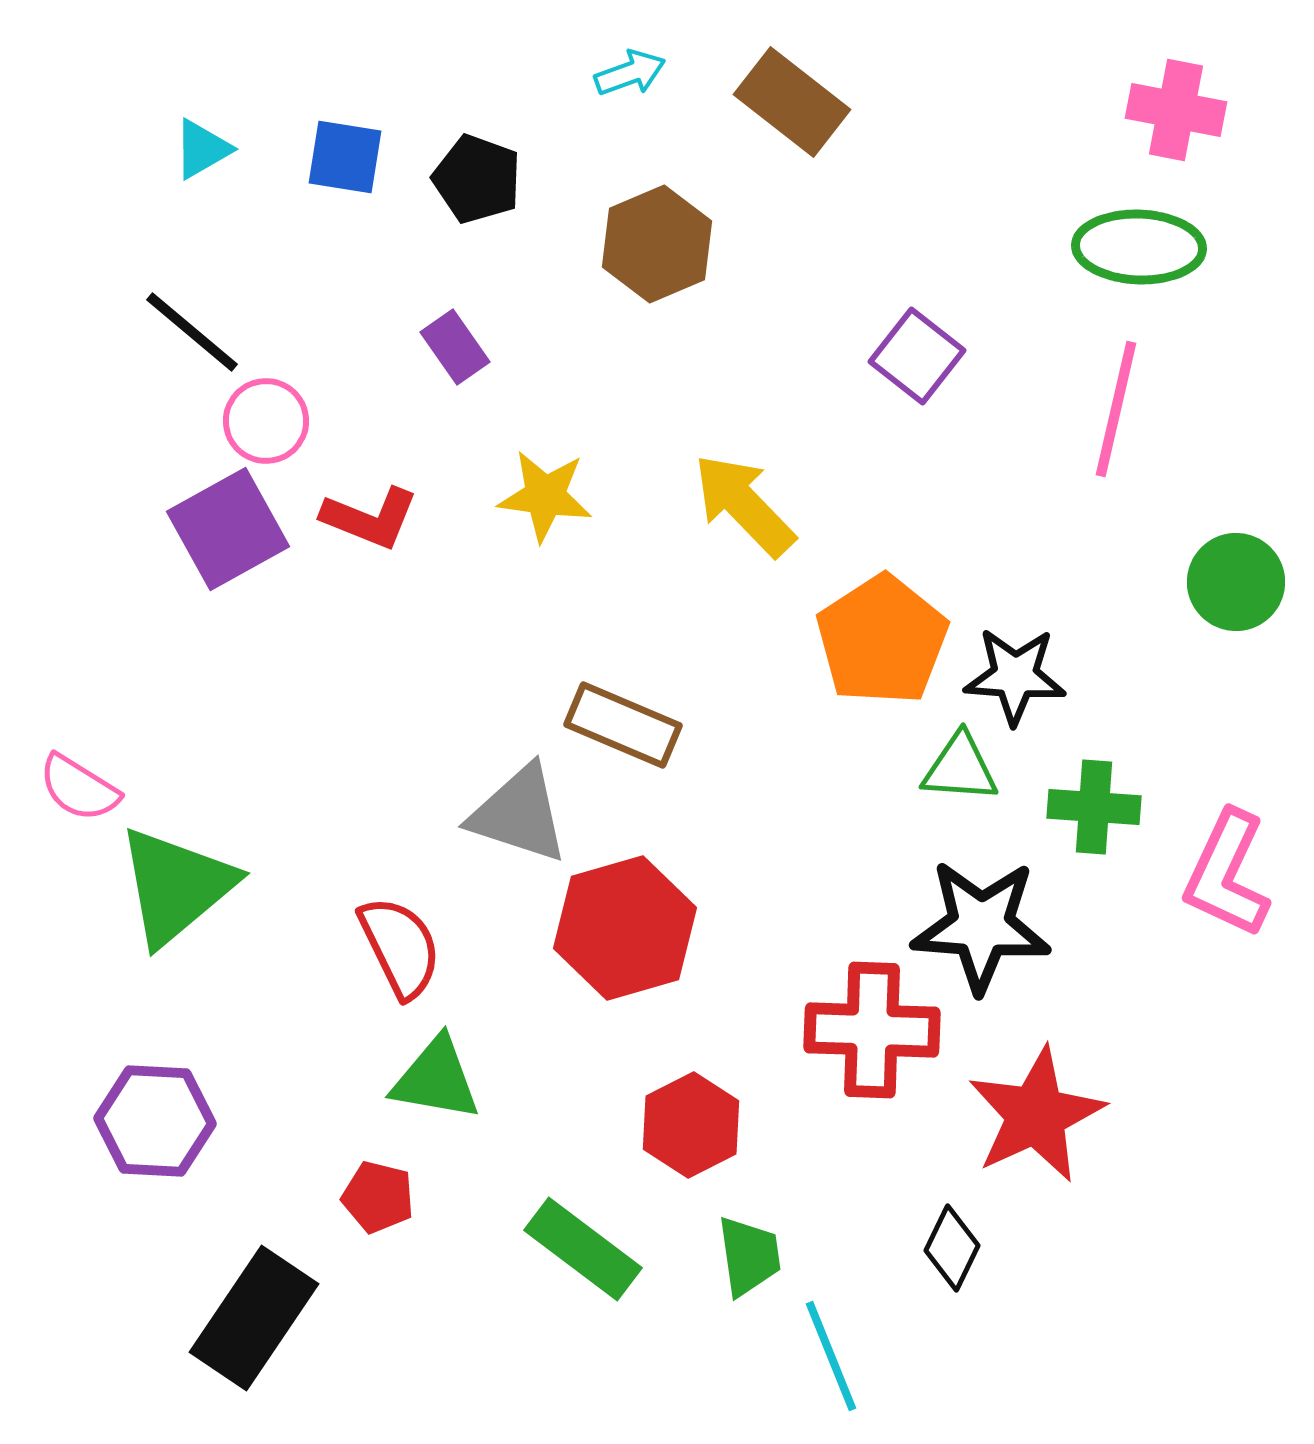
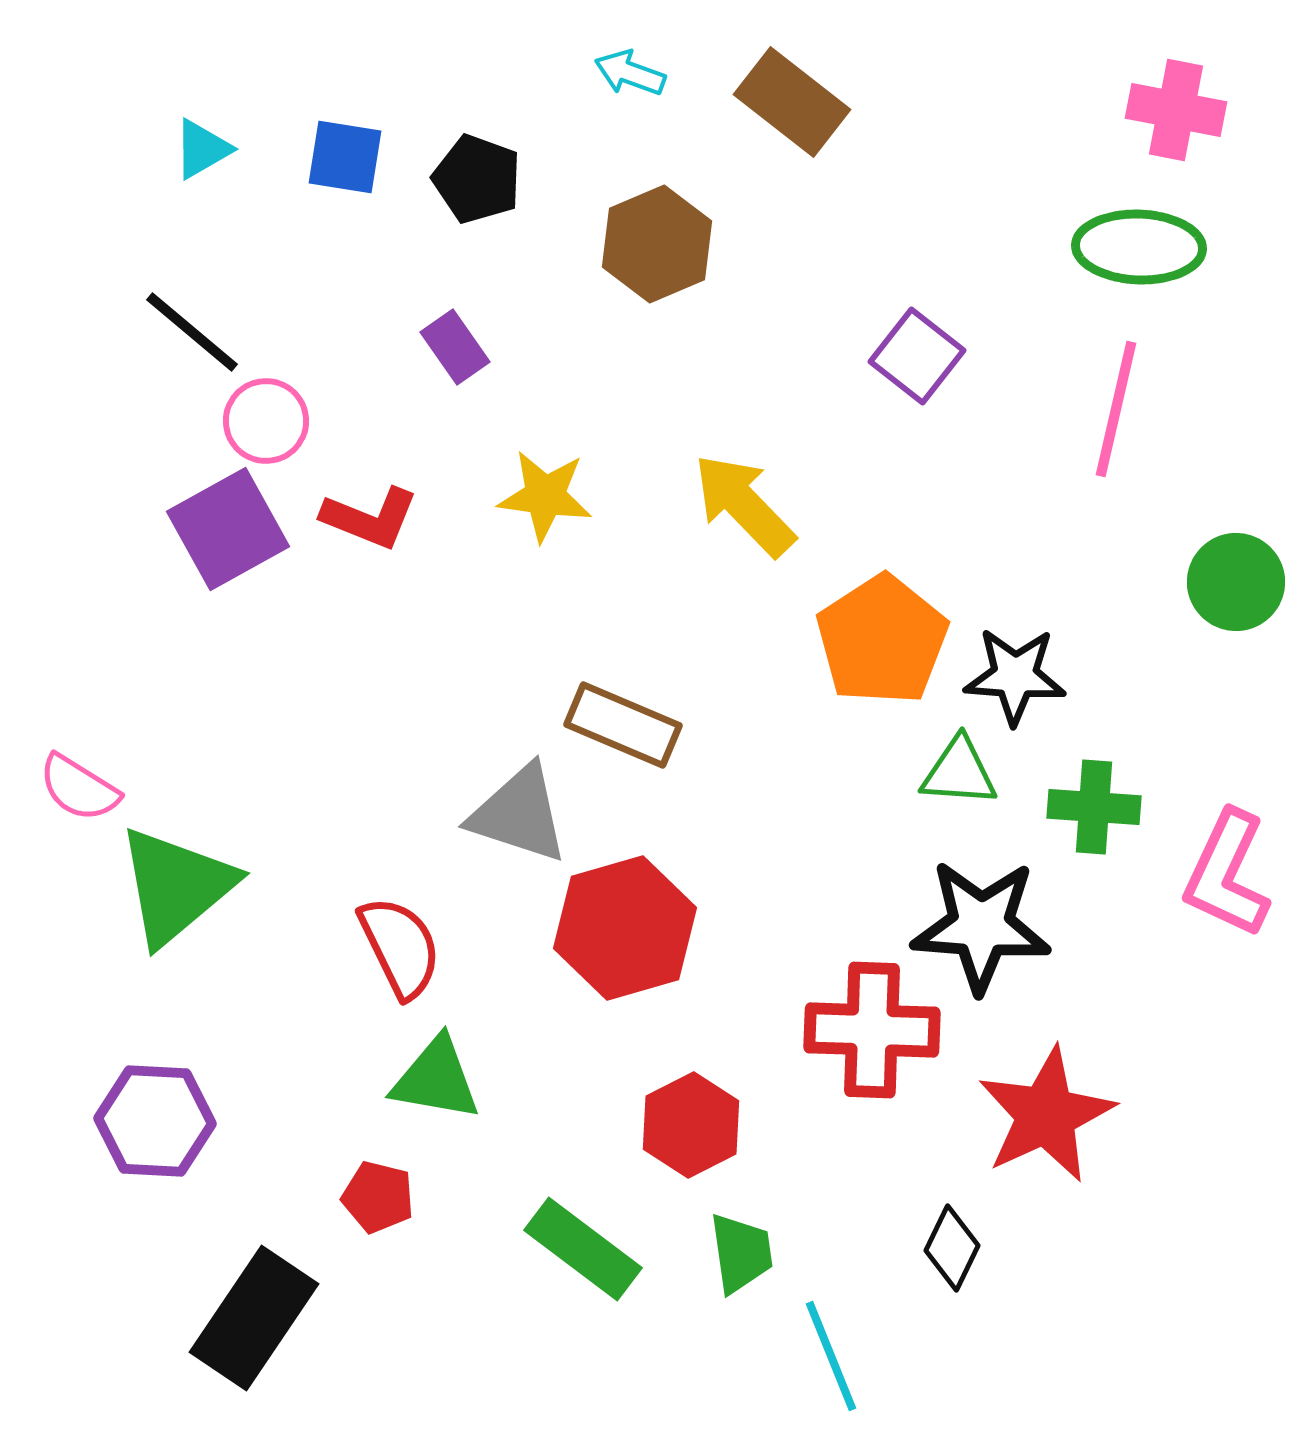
cyan arrow at (630, 73): rotated 140 degrees counterclockwise
green triangle at (960, 768): moved 1 px left, 4 px down
red star at (1036, 1115): moved 10 px right
green trapezoid at (749, 1256): moved 8 px left, 3 px up
